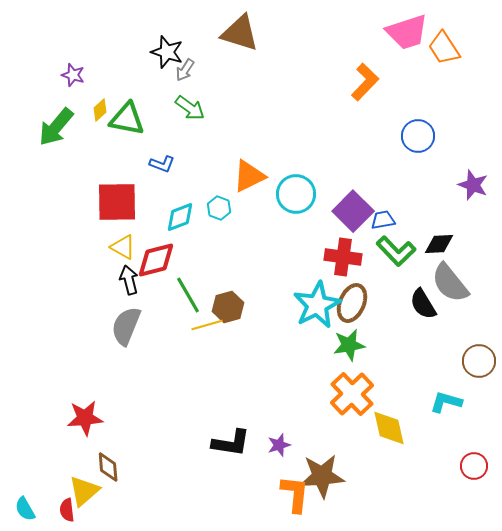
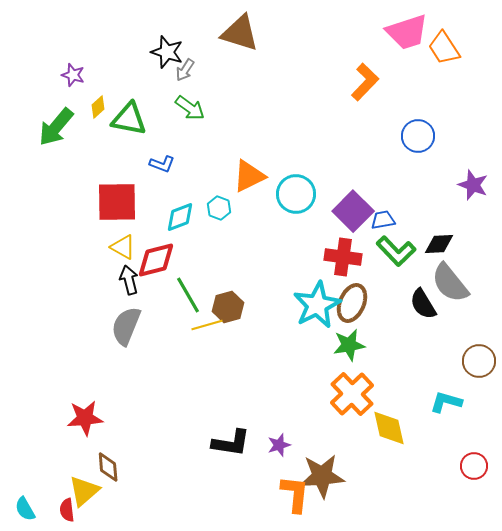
yellow diamond at (100, 110): moved 2 px left, 3 px up
green triangle at (127, 119): moved 2 px right
